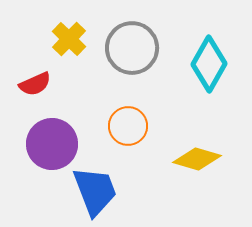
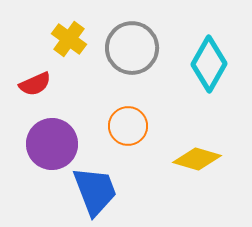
yellow cross: rotated 8 degrees counterclockwise
